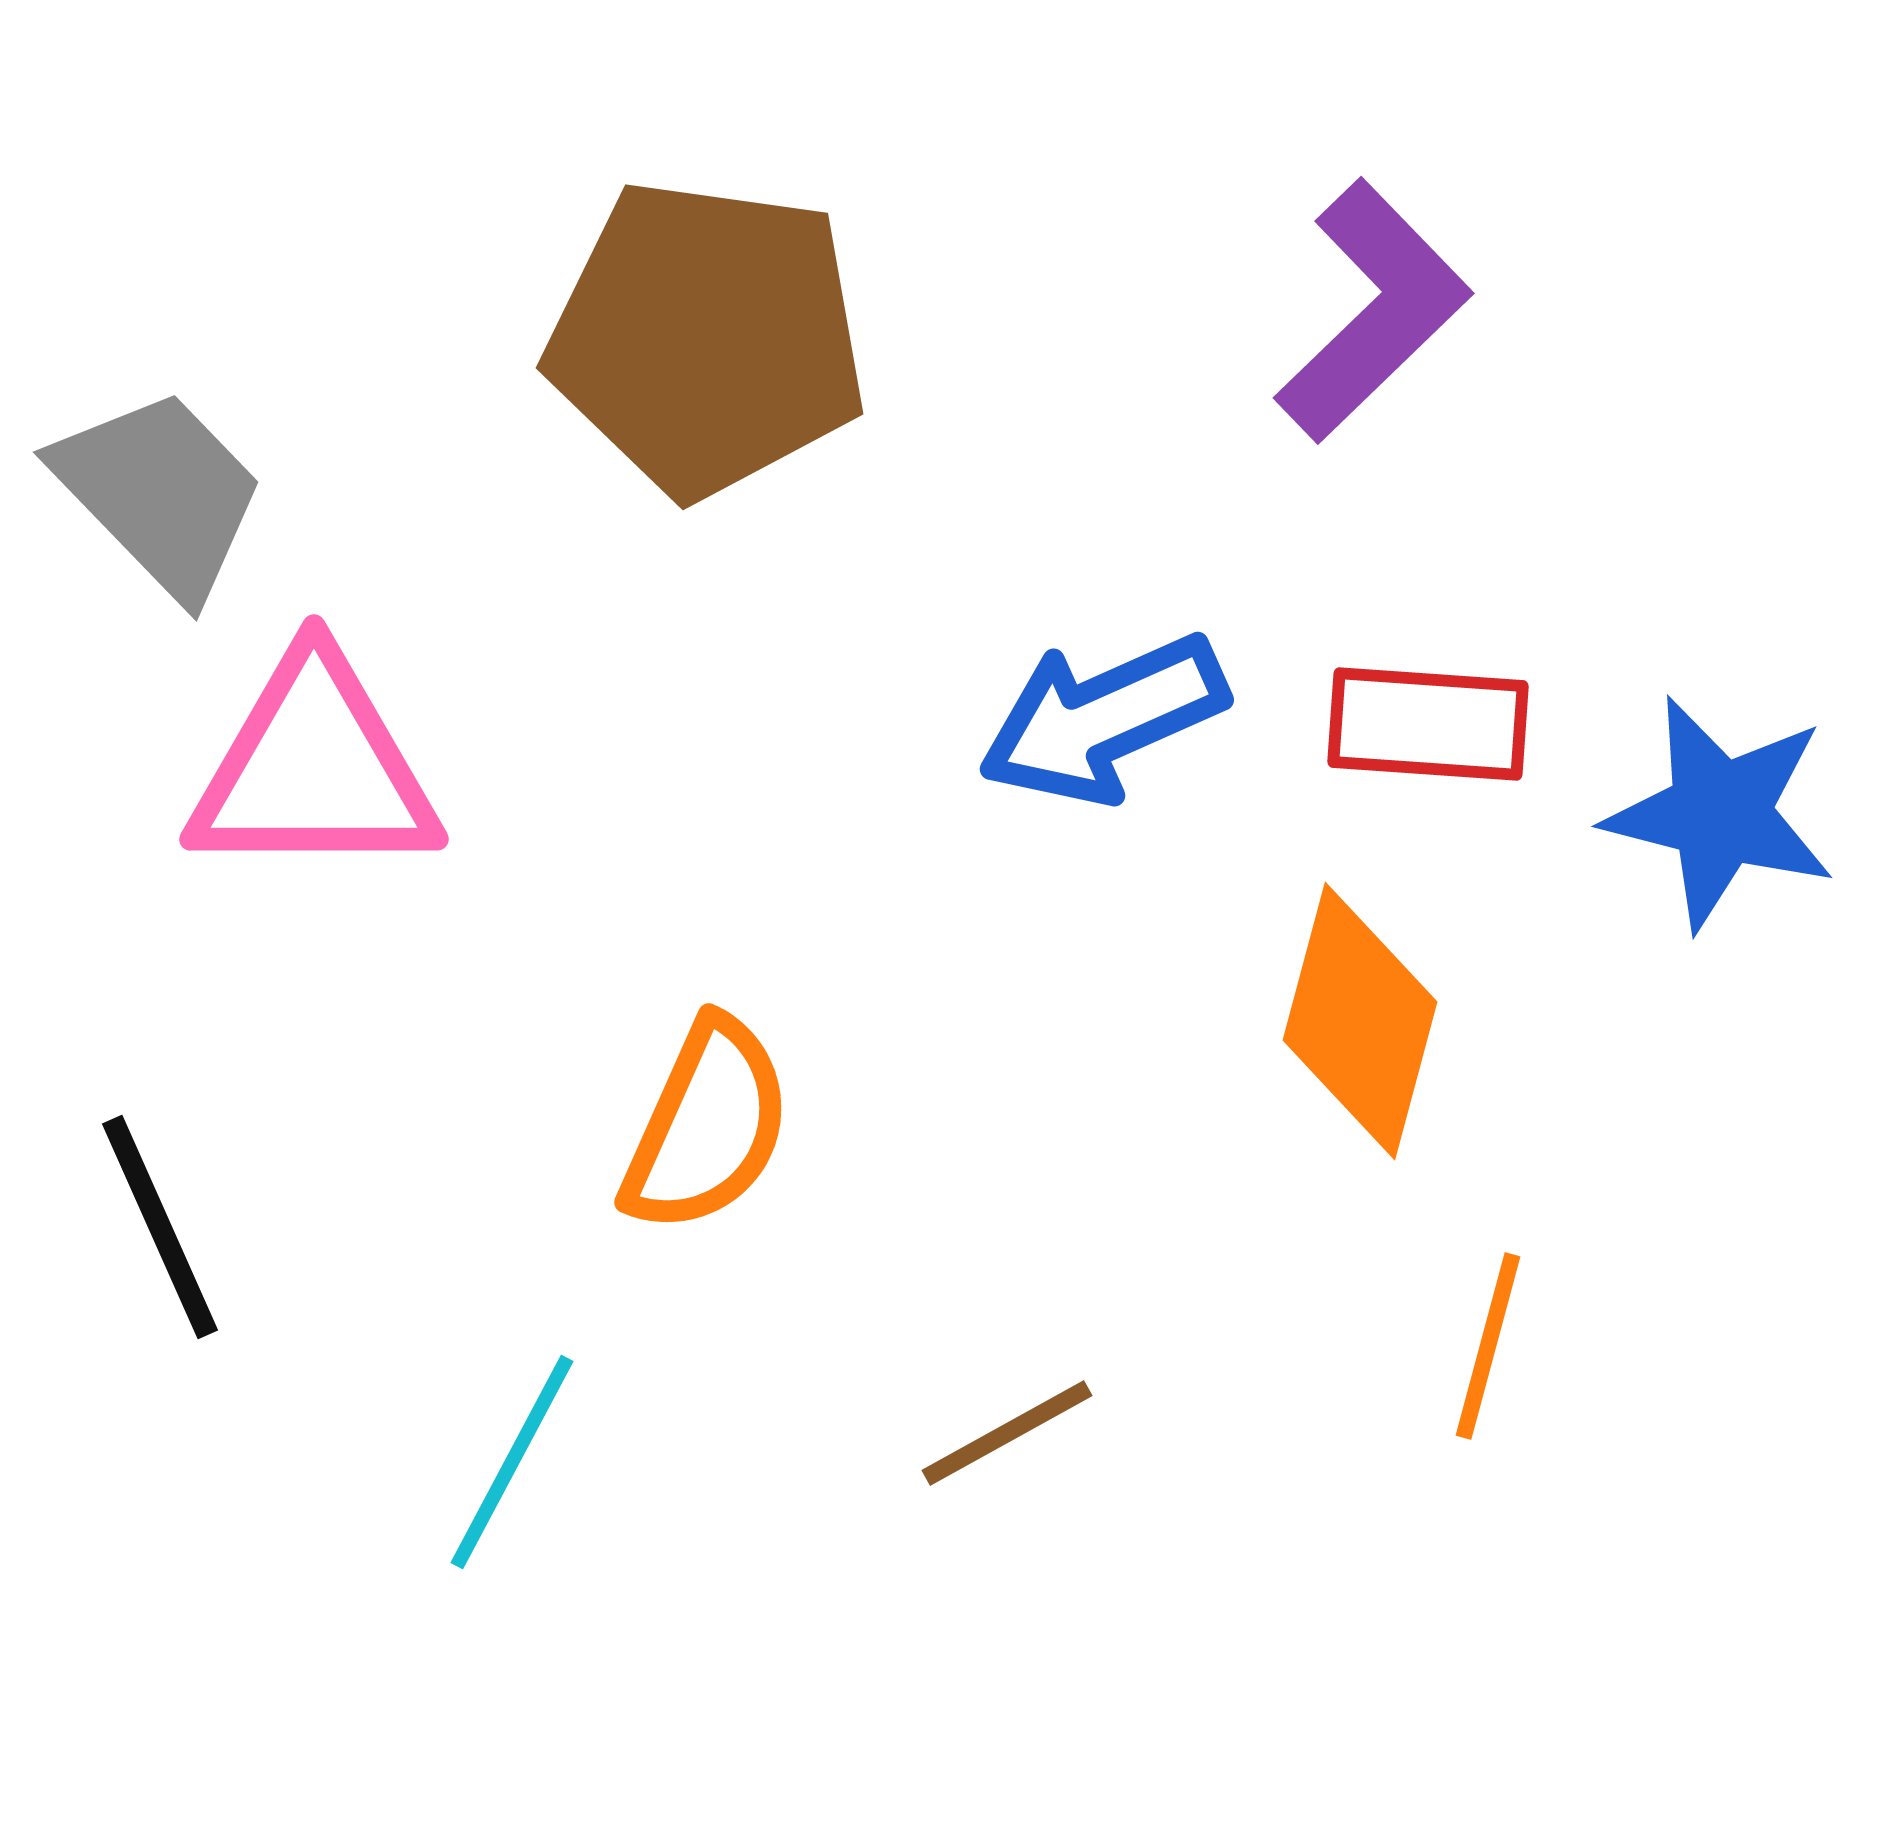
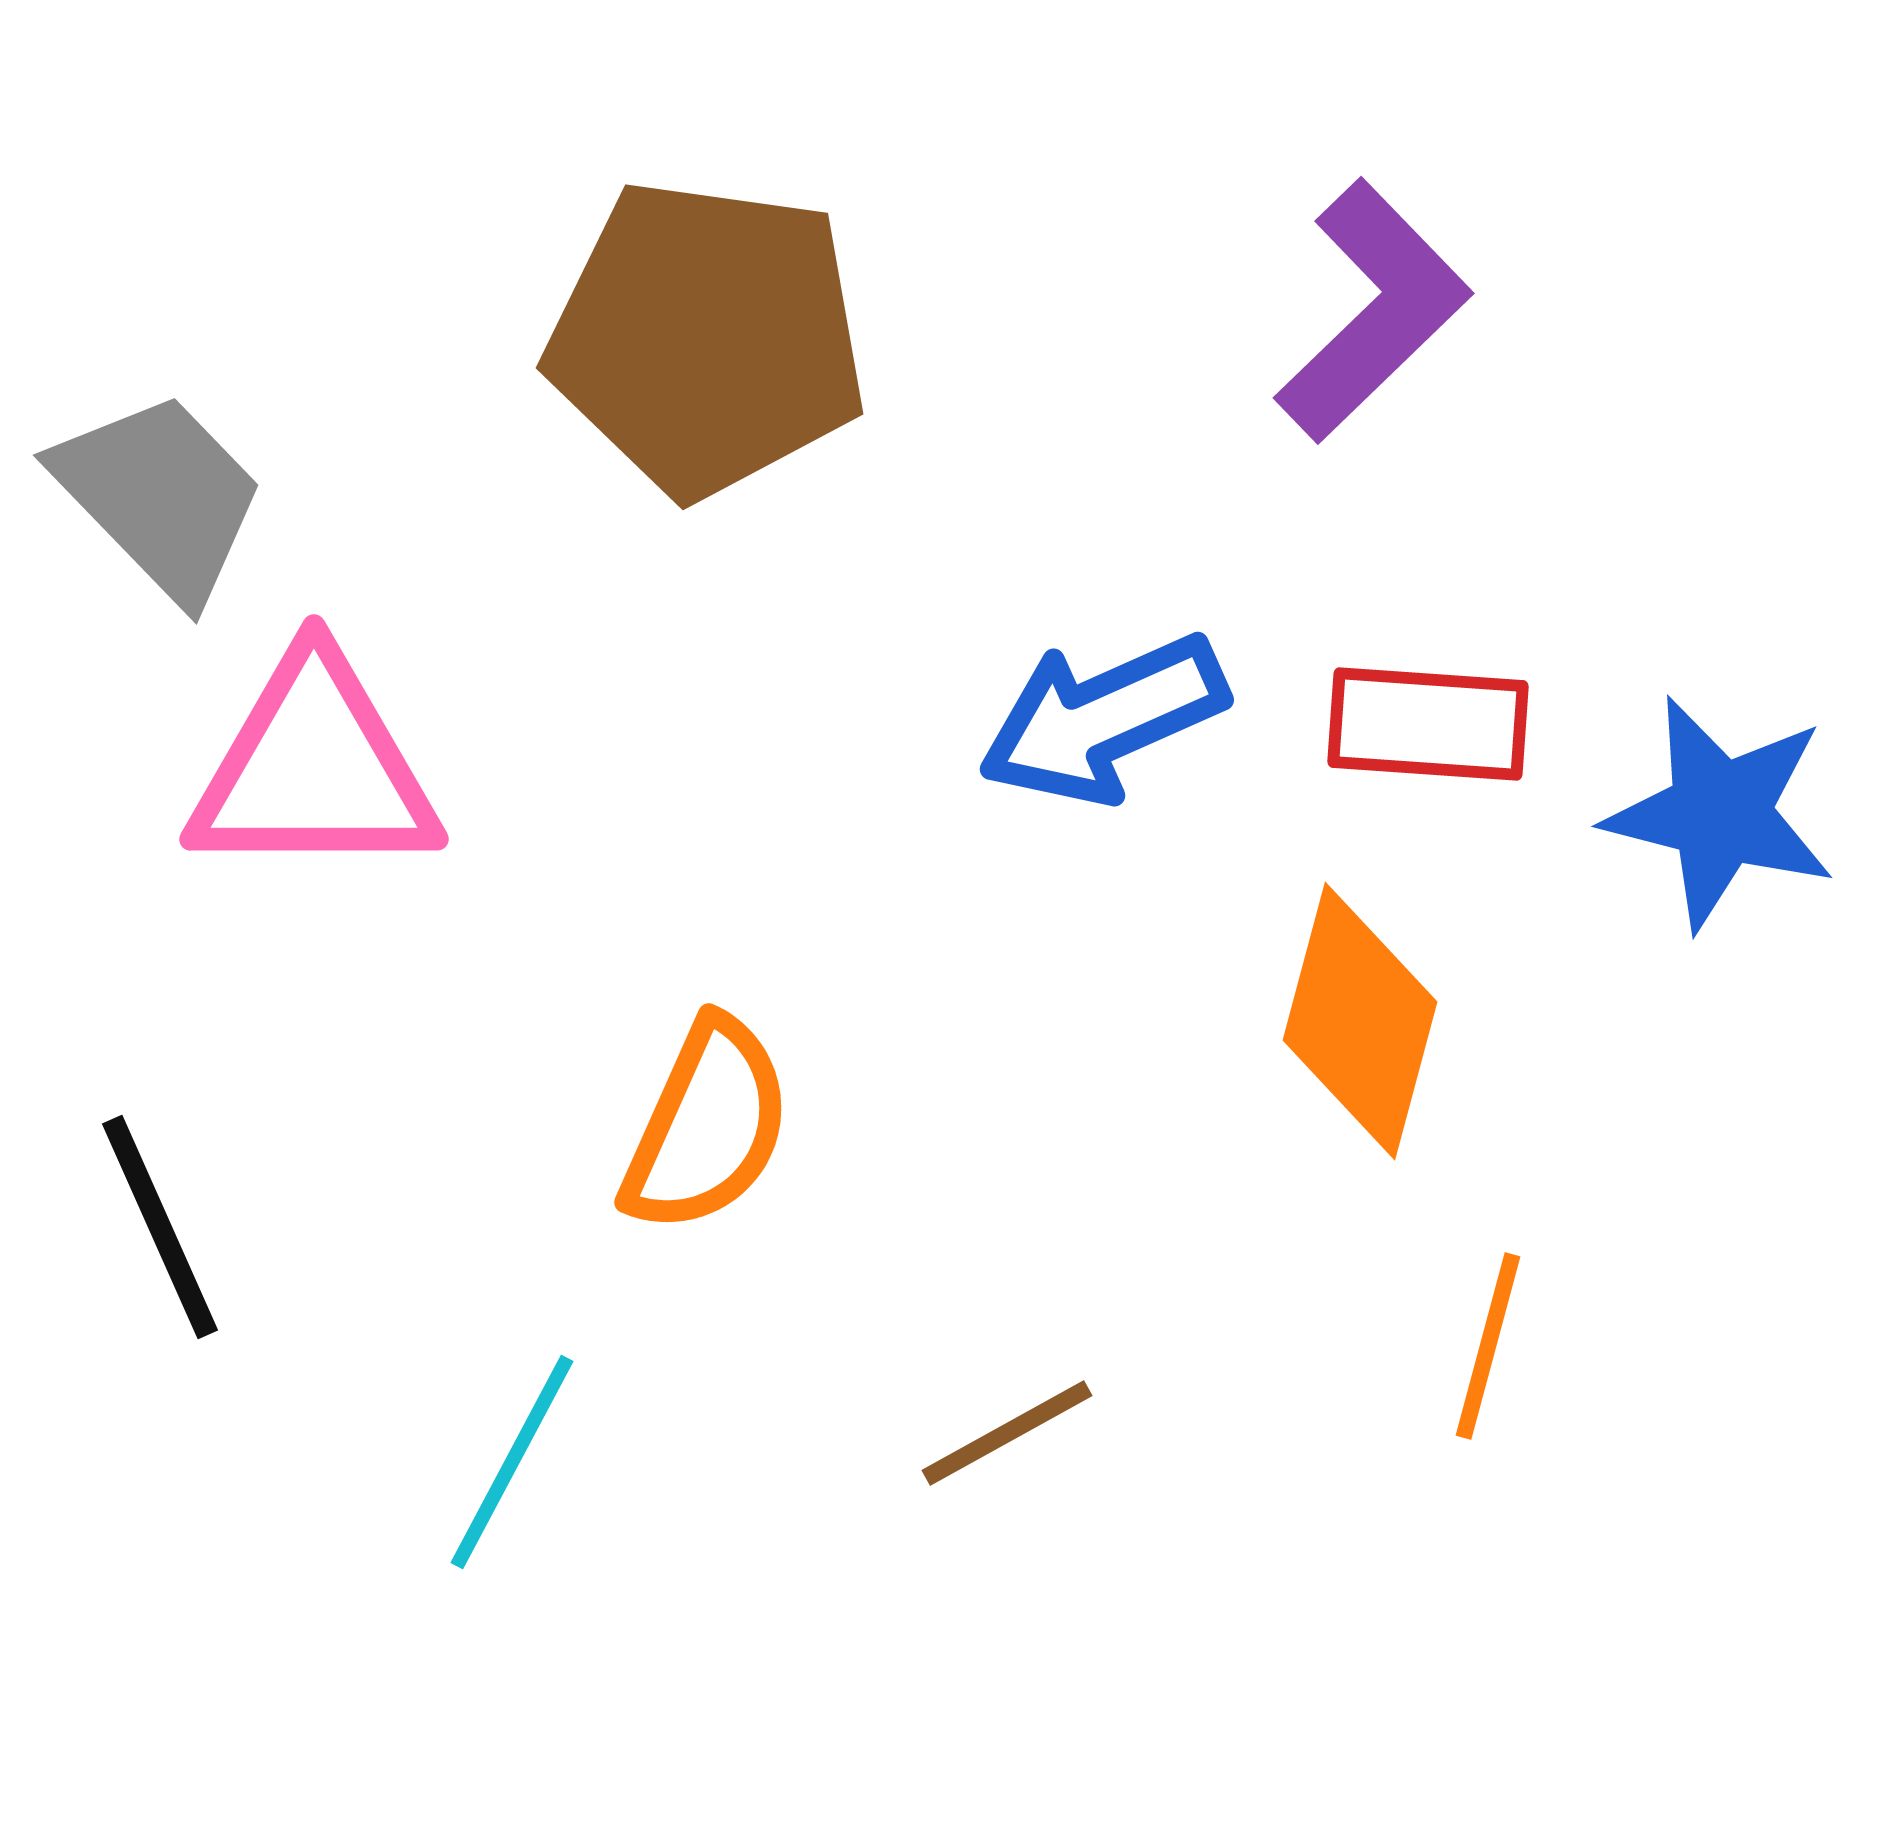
gray trapezoid: moved 3 px down
